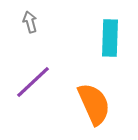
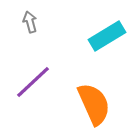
cyan rectangle: moved 3 px left, 2 px up; rotated 57 degrees clockwise
